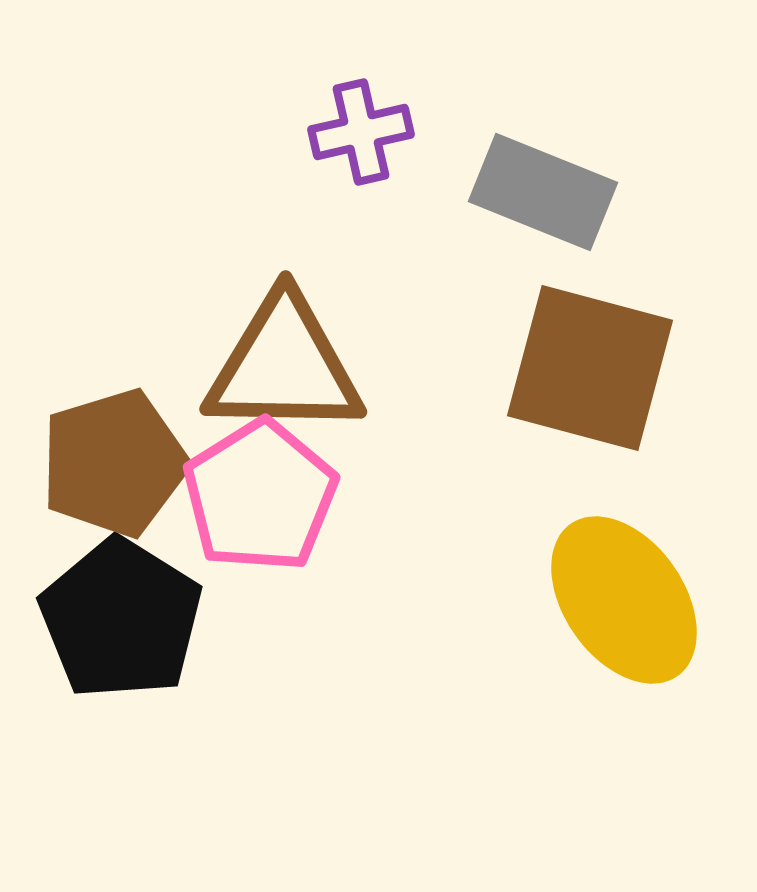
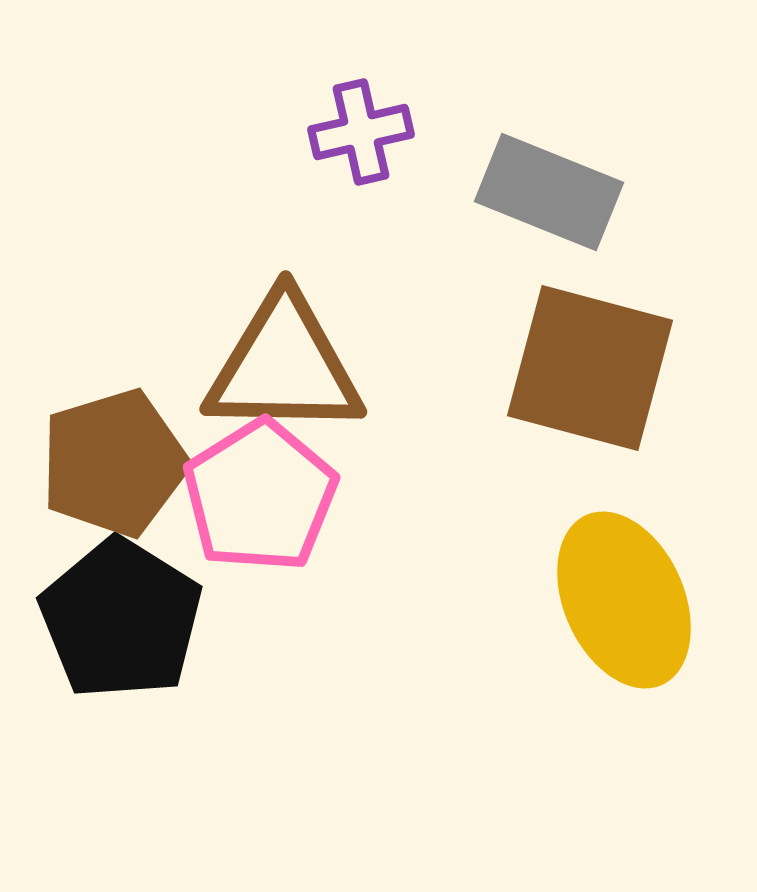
gray rectangle: moved 6 px right
yellow ellipse: rotated 11 degrees clockwise
